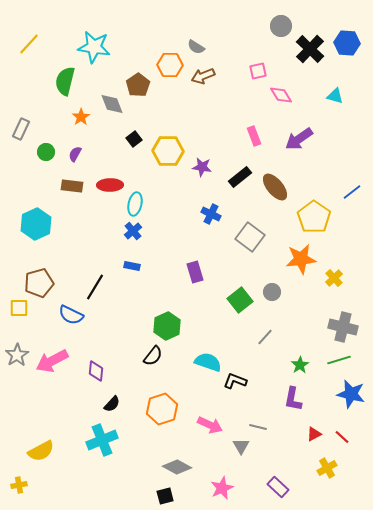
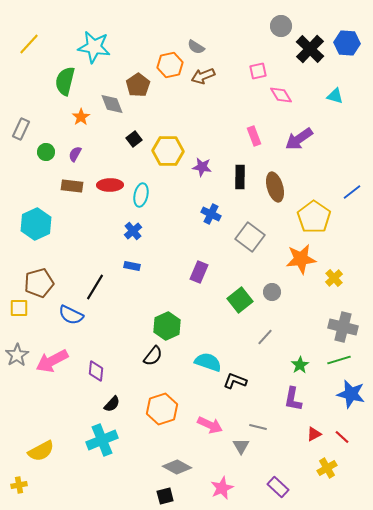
orange hexagon at (170, 65): rotated 15 degrees counterclockwise
black rectangle at (240, 177): rotated 50 degrees counterclockwise
brown ellipse at (275, 187): rotated 24 degrees clockwise
cyan ellipse at (135, 204): moved 6 px right, 9 px up
purple rectangle at (195, 272): moved 4 px right; rotated 40 degrees clockwise
